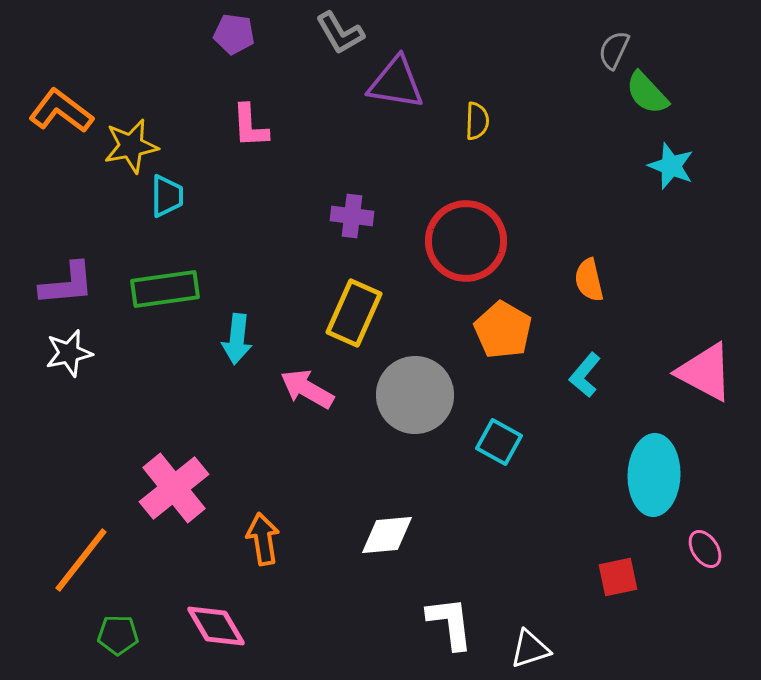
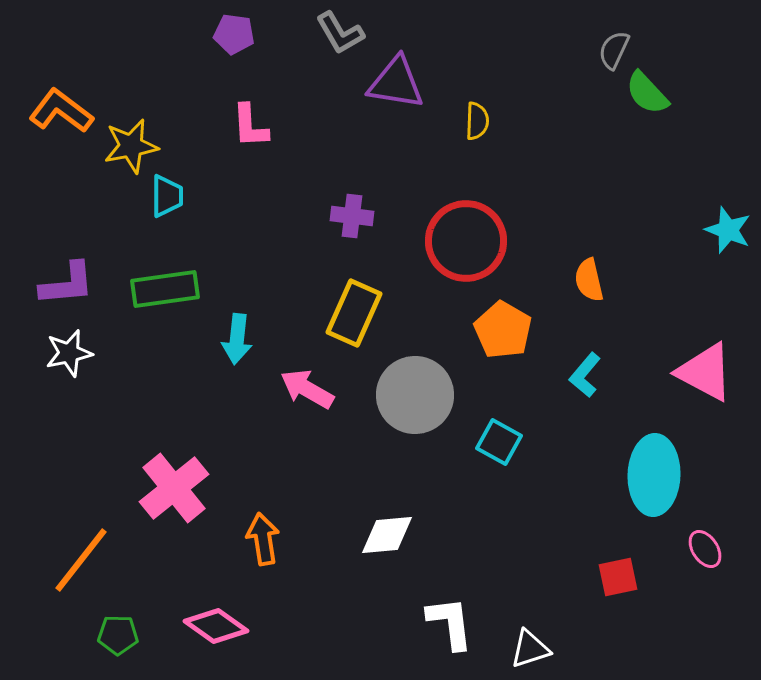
cyan star: moved 57 px right, 64 px down
pink diamond: rotated 24 degrees counterclockwise
